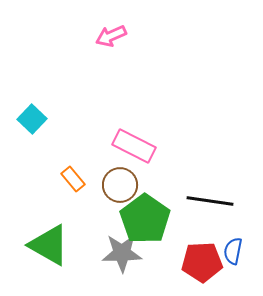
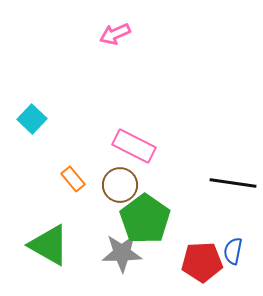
pink arrow: moved 4 px right, 2 px up
black line: moved 23 px right, 18 px up
